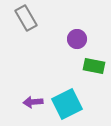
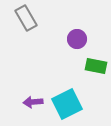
green rectangle: moved 2 px right
